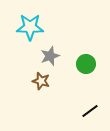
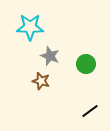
gray star: rotated 30 degrees counterclockwise
